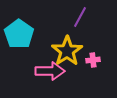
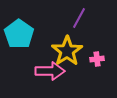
purple line: moved 1 px left, 1 px down
pink cross: moved 4 px right, 1 px up
